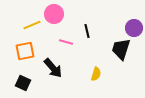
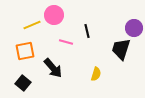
pink circle: moved 1 px down
black square: rotated 14 degrees clockwise
